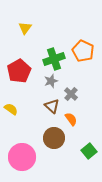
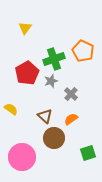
red pentagon: moved 8 px right, 2 px down
brown triangle: moved 7 px left, 10 px down
orange semicircle: rotated 88 degrees counterclockwise
green square: moved 1 px left, 2 px down; rotated 21 degrees clockwise
